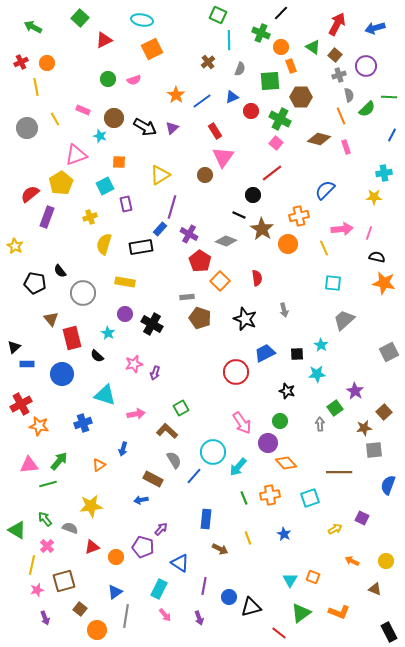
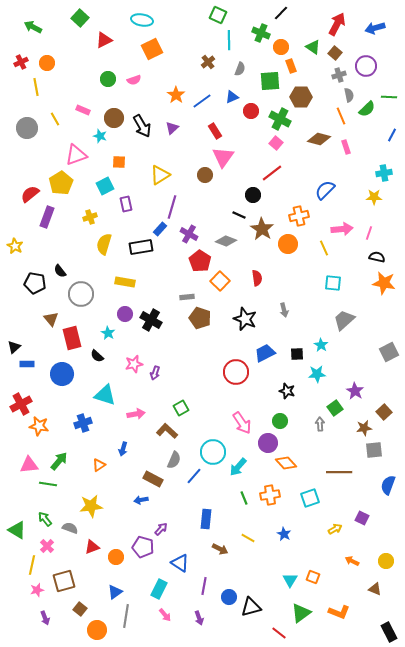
brown square at (335, 55): moved 2 px up
black arrow at (145, 127): moved 3 px left, 1 px up; rotated 30 degrees clockwise
gray circle at (83, 293): moved 2 px left, 1 px down
black cross at (152, 324): moved 1 px left, 4 px up
gray semicircle at (174, 460): rotated 54 degrees clockwise
green line at (48, 484): rotated 24 degrees clockwise
yellow line at (248, 538): rotated 40 degrees counterclockwise
